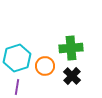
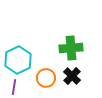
cyan hexagon: moved 1 px right, 2 px down; rotated 8 degrees counterclockwise
orange circle: moved 1 px right, 12 px down
purple line: moved 3 px left
